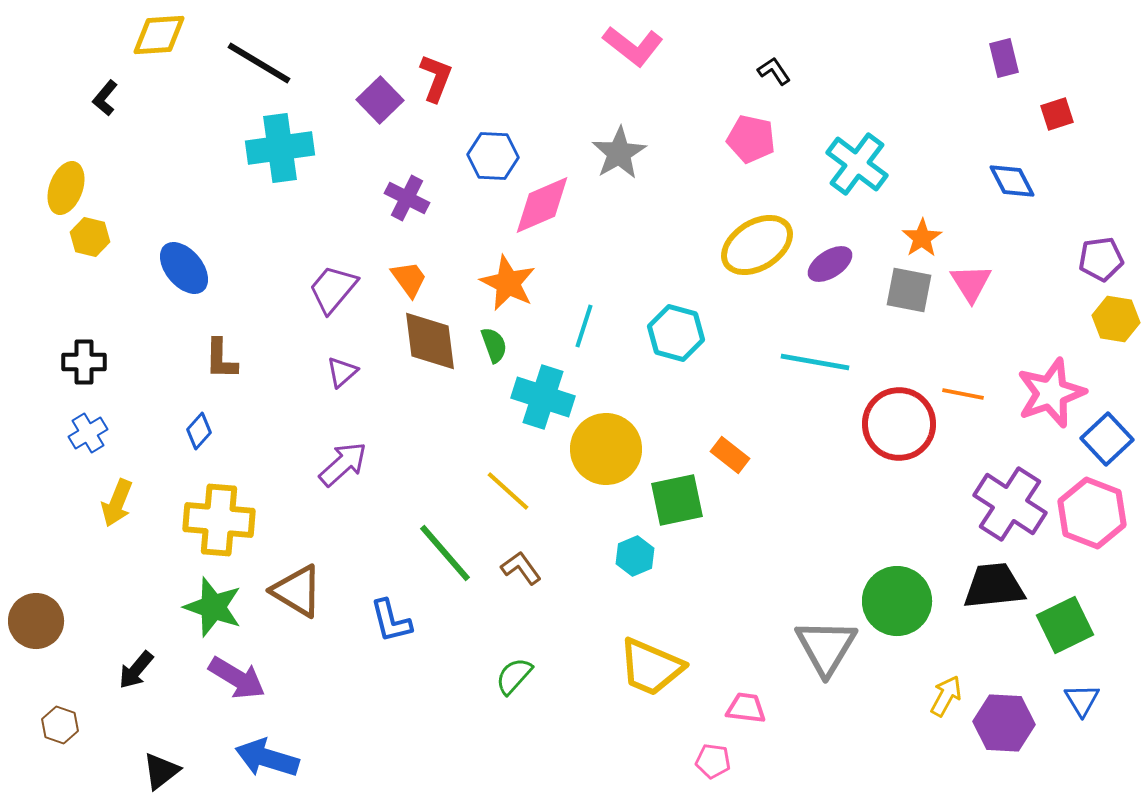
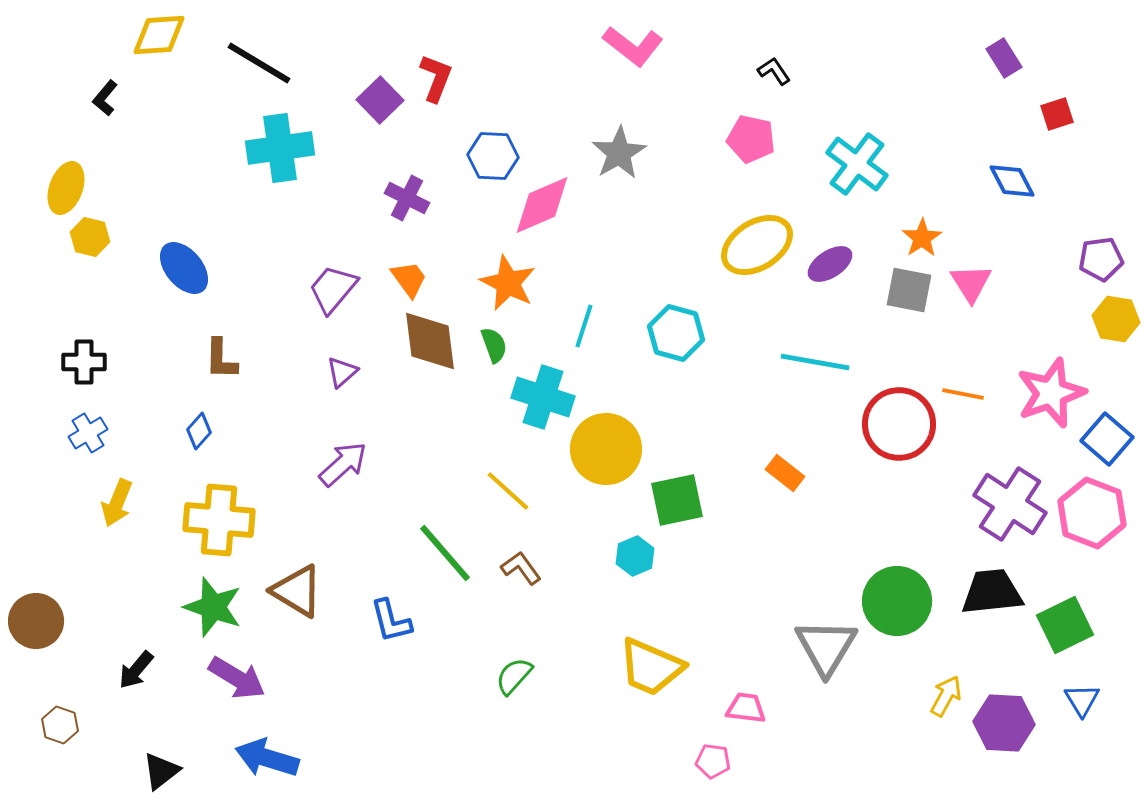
purple rectangle at (1004, 58): rotated 18 degrees counterclockwise
blue square at (1107, 439): rotated 6 degrees counterclockwise
orange rectangle at (730, 455): moved 55 px right, 18 px down
black trapezoid at (994, 586): moved 2 px left, 6 px down
